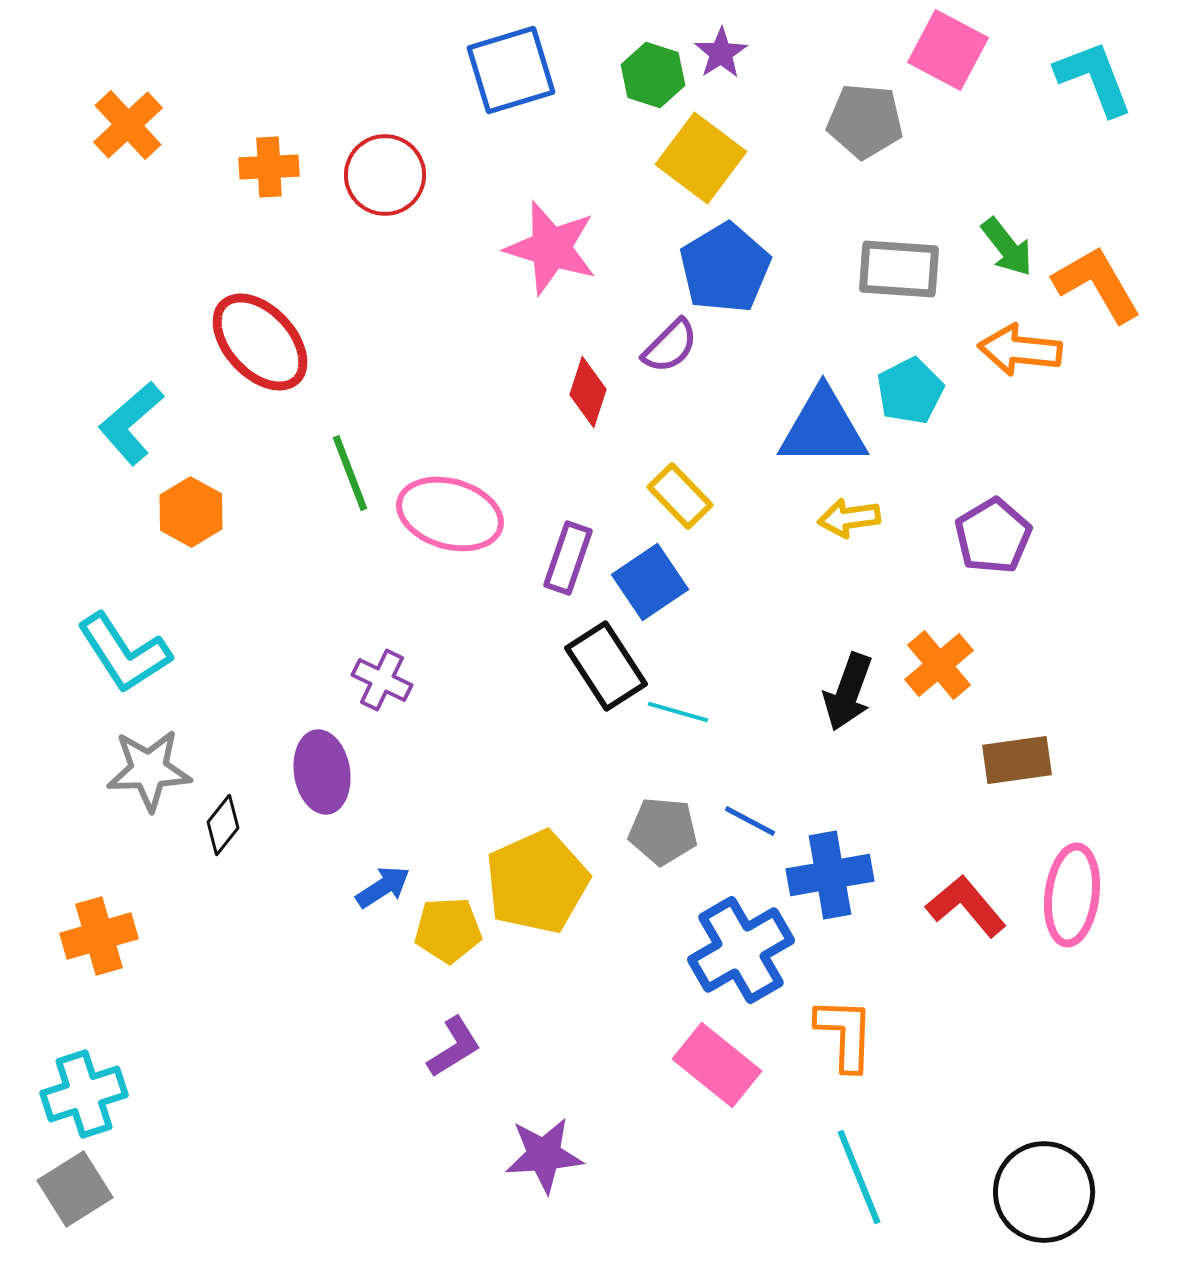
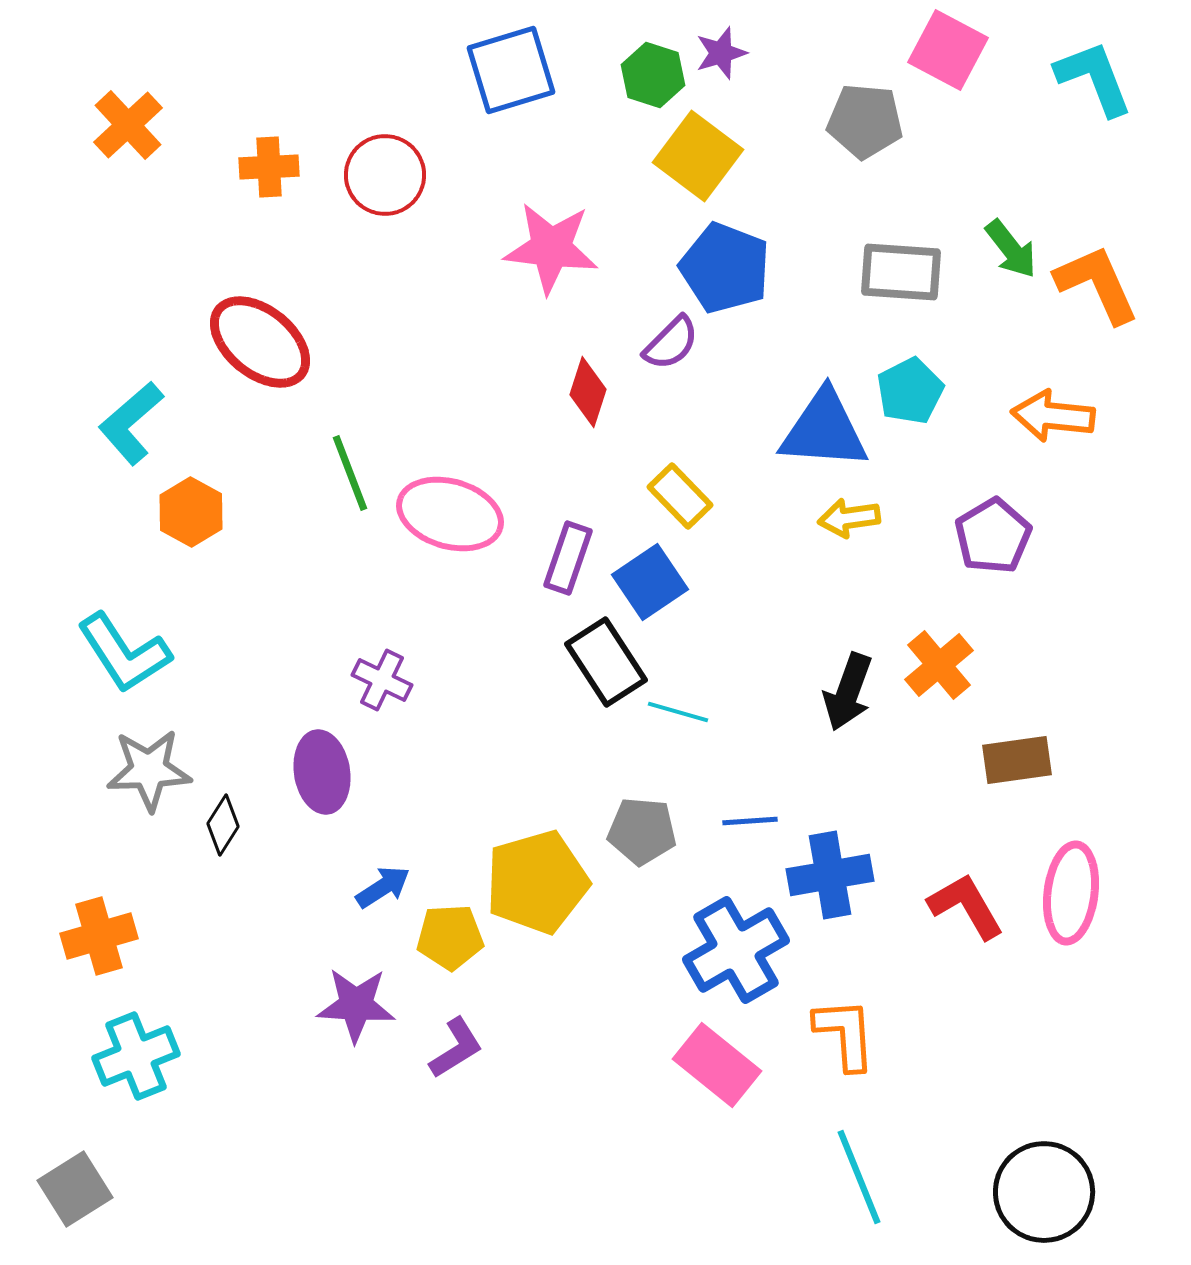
purple star at (721, 53): rotated 16 degrees clockwise
yellow square at (701, 158): moved 3 px left, 2 px up
green arrow at (1007, 247): moved 4 px right, 2 px down
pink star at (551, 248): rotated 10 degrees counterclockwise
blue pentagon at (725, 268): rotated 20 degrees counterclockwise
gray rectangle at (899, 269): moved 2 px right, 3 px down
orange L-shape at (1097, 284): rotated 6 degrees clockwise
red ellipse at (260, 342): rotated 8 degrees counterclockwise
purple semicircle at (670, 346): moved 1 px right, 3 px up
orange arrow at (1020, 350): moved 33 px right, 66 px down
blue triangle at (823, 428): moved 1 px right, 2 px down; rotated 4 degrees clockwise
black rectangle at (606, 666): moved 4 px up
blue line at (750, 821): rotated 32 degrees counterclockwise
black diamond at (223, 825): rotated 6 degrees counterclockwise
gray pentagon at (663, 831): moved 21 px left
yellow pentagon at (537, 882): rotated 8 degrees clockwise
pink ellipse at (1072, 895): moved 1 px left, 2 px up
red L-shape at (966, 906): rotated 10 degrees clockwise
yellow pentagon at (448, 930): moved 2 px right, 7 px down
blue cross at (741, 950): moved 5 px left
orange L-shape at (845, 1034): rotated 6 degrees counterclockwise
purple L-shape at (454, 1047): moved 2 px right, 1 px down
cyan cross at (84, 1094): moved 52 px right, 38 px up; rotated 4 degrees counterclockwise
purple star at (544, 1155): moved 188 px left, 150 px up; rotated 8 degrees clockwise
